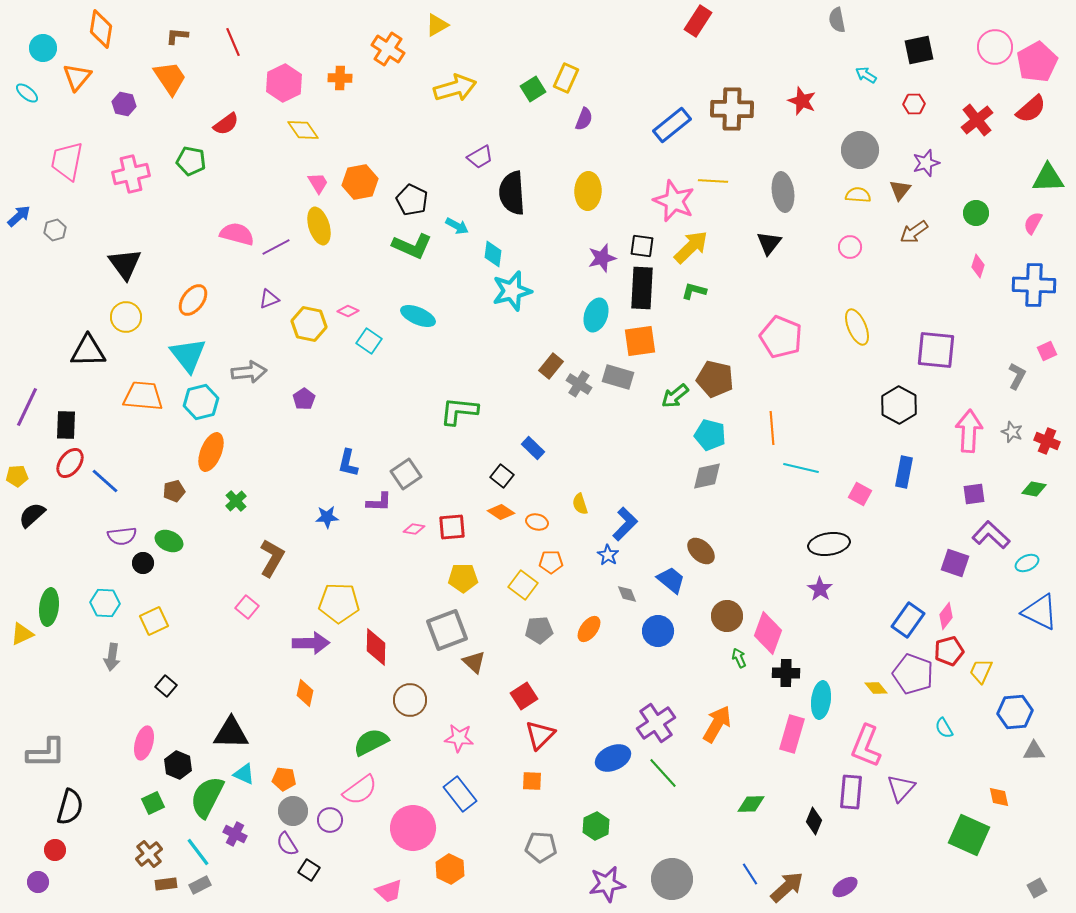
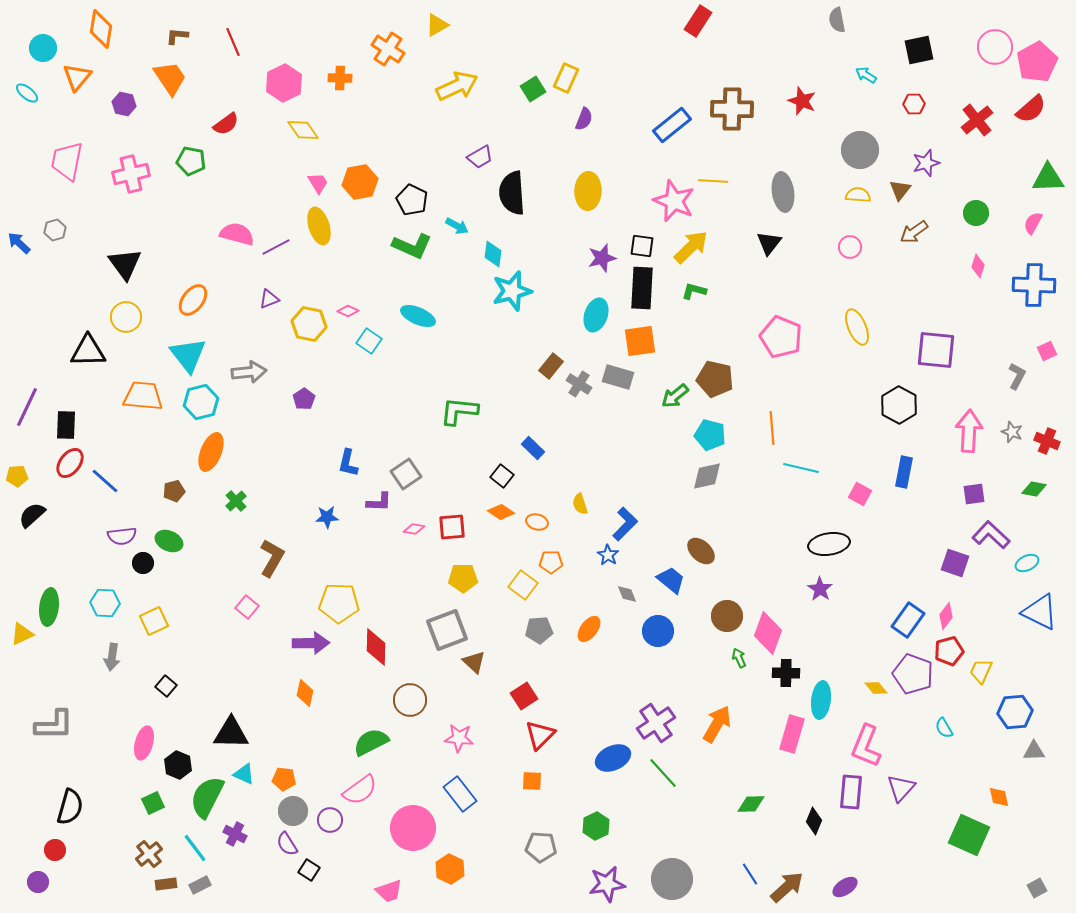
yellow arrow at (455, 88): moved 2 px right, 2 px up; rotated 9 degrees counterclockwise
blue arrow at (19, 216): moved 27 px down; rotated 95 degrees counterclockwise
gray L-shape at (46, 753): moved 8 px right, 28 px up
cyan line at (198, 852): moved 3 px left, 4 px up
